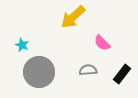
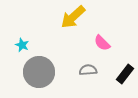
black rectangle: moved 3 px right
